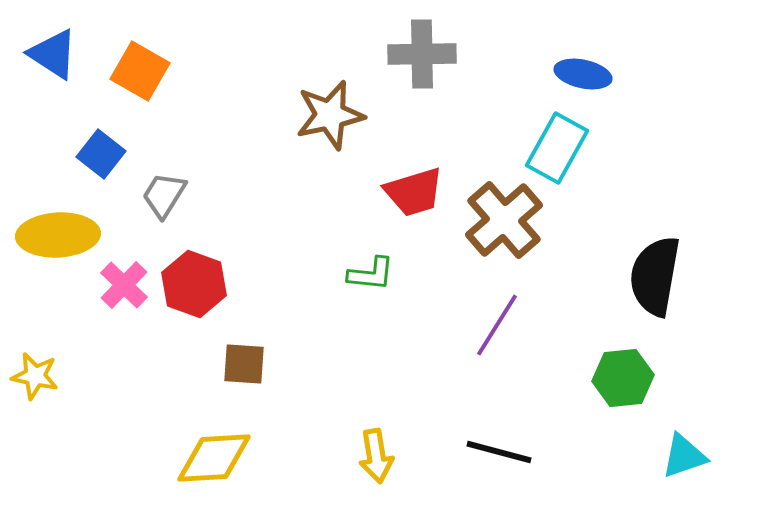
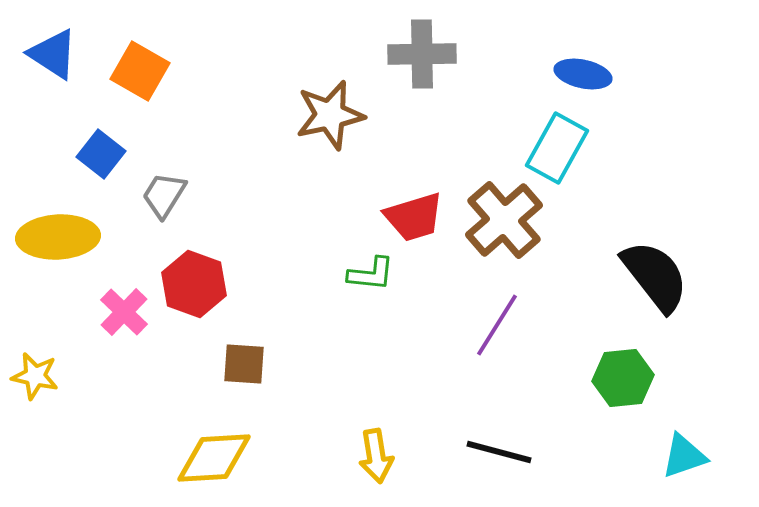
red trapezoid: moved 25 px down
yellow ellipse: moved 2 px down
black semicircle: rotated 132 degrees clockwise
pink cross: moved 27 px down
